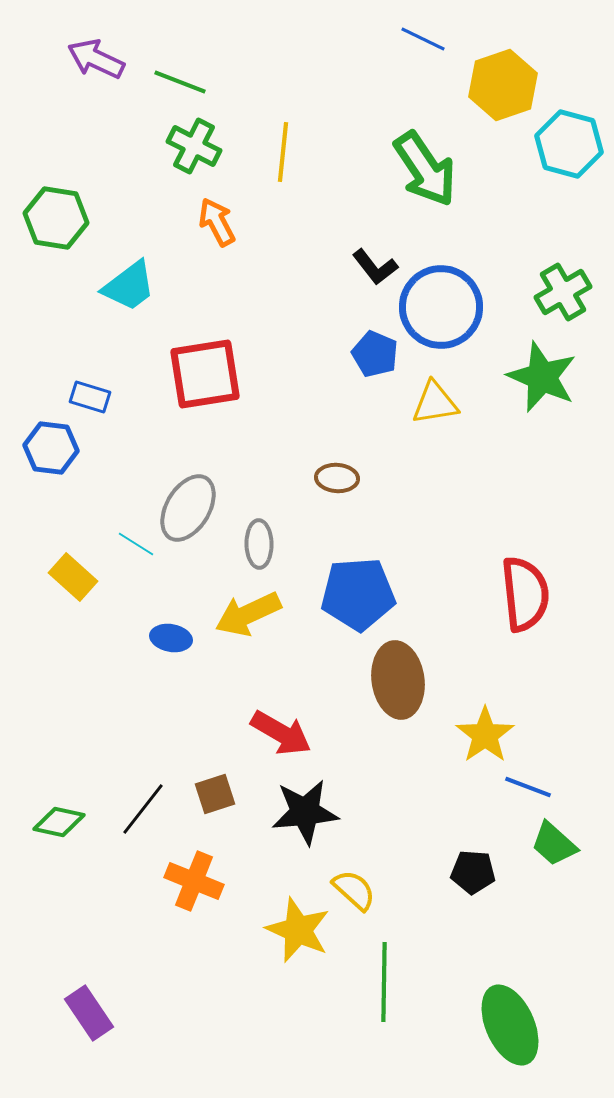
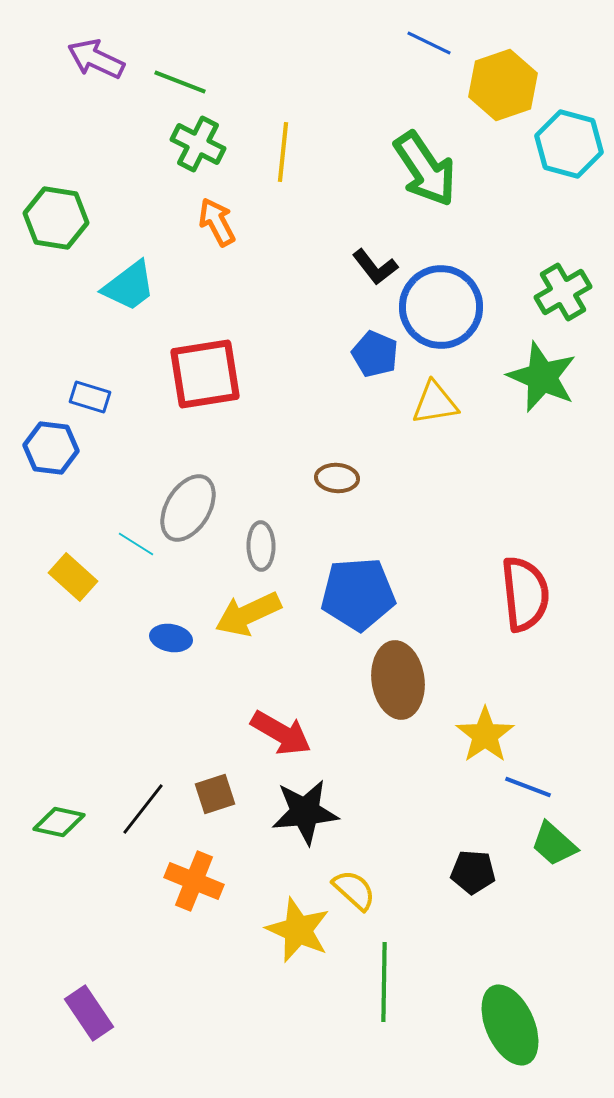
blue line at (423, 39): moved 6 px right, 4 px down
green cross at (194, 146): moved 4 px right, 2 px up
gray ellipse at (259, 544): moved 2 px right, 2 px down
